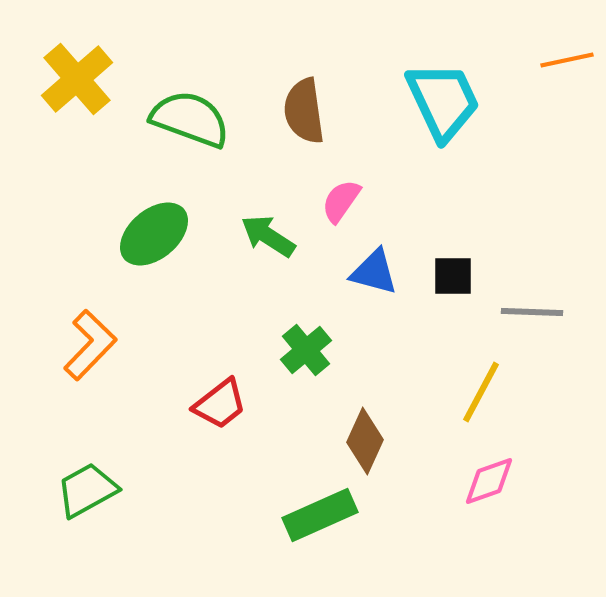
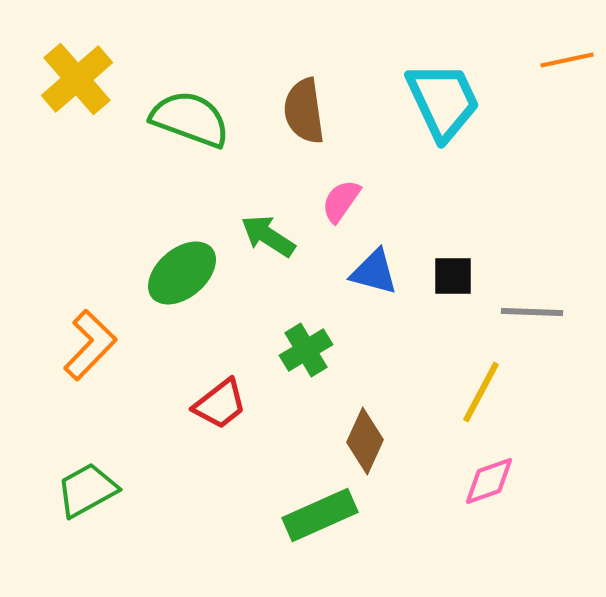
green ellipse: moved 28 px right, 39 px down
green cross: rotated 9 degrees clockwise
